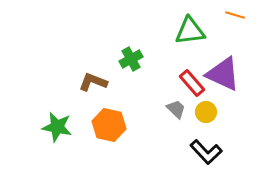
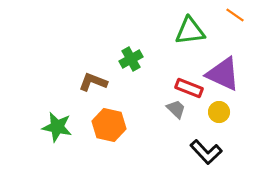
orange line: rotated 18 degrees clockwise
red rectangle: moved 3 px left, 5 px down; rotated 28 degrees counterclockwise
yellow circle: moved 13 px right
